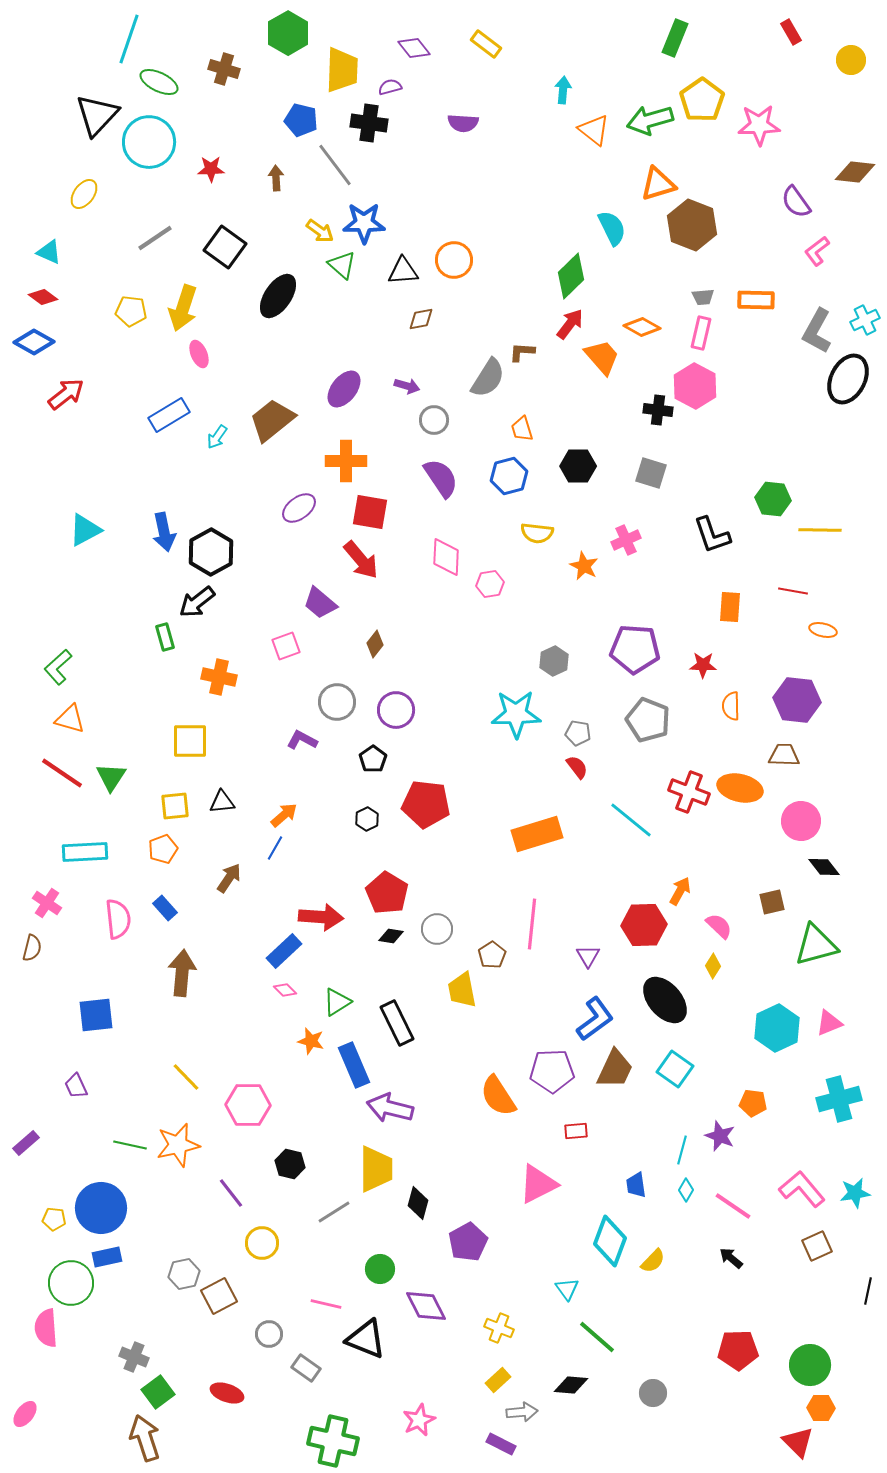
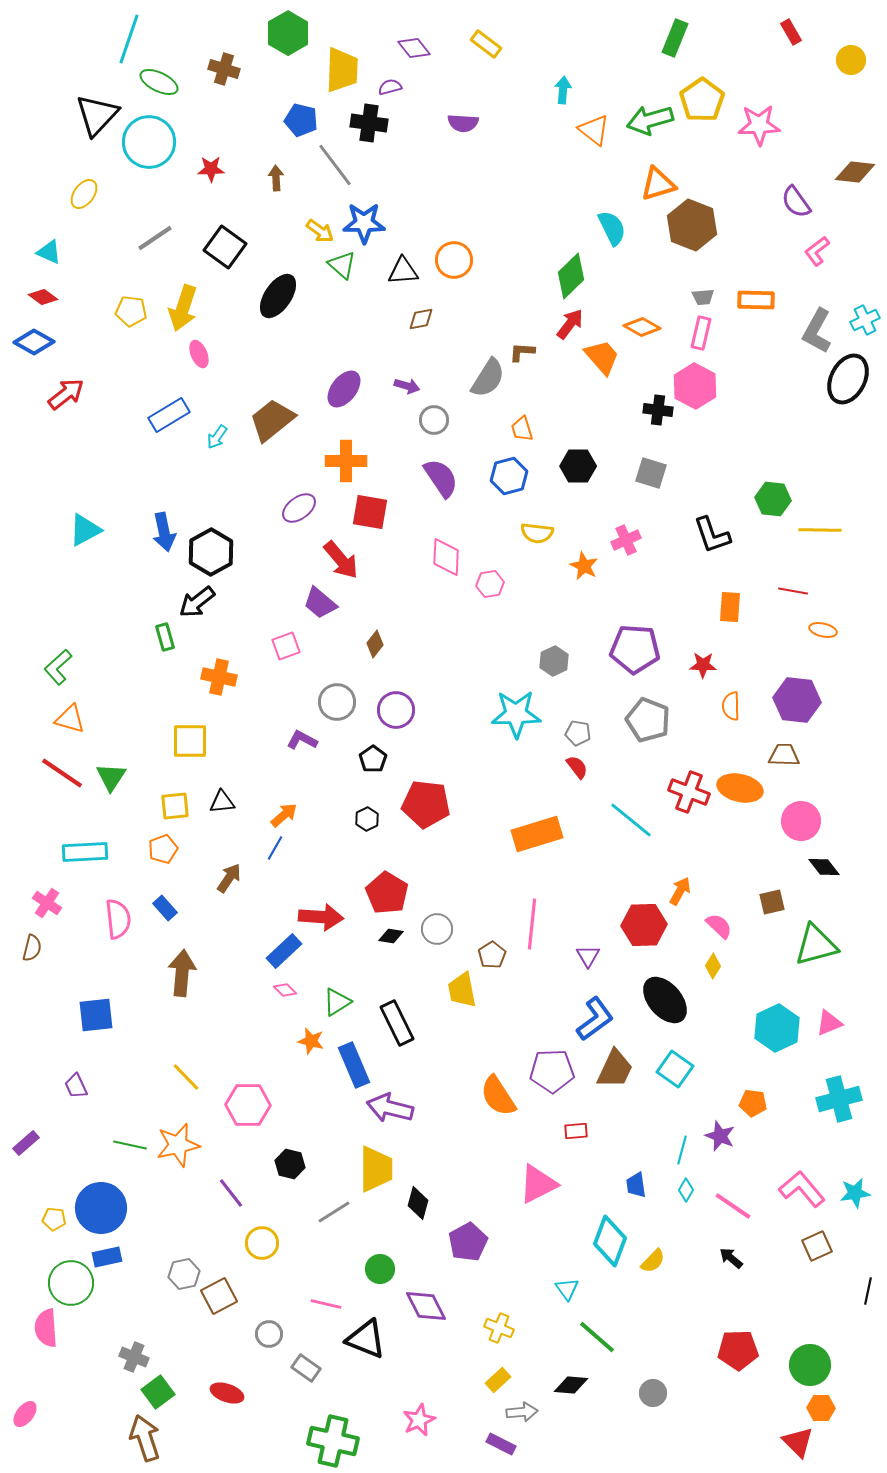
red arrow at (361, 560): moved 20 px left
